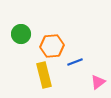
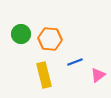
orange hexagon: moved 2 px left, 7 px up; rotated 10 degrees clockwise
pink triangle: moved 7 px up
